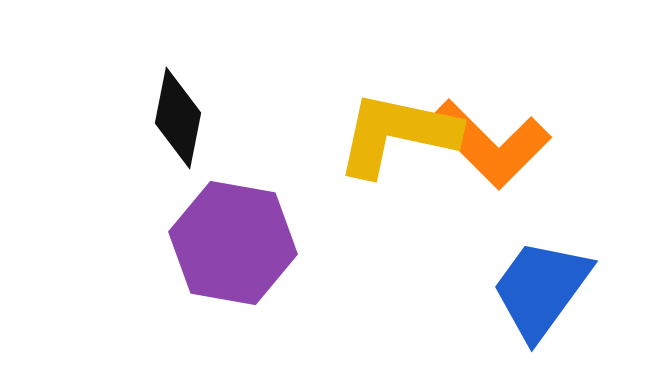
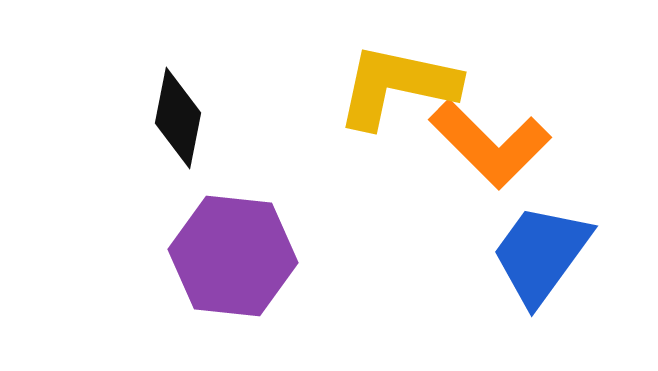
yellow L-shape: moved 48 px up
purple hexagon: moved 13 px down; rotated 4 degrees counterclockwise
blue trapezoid: moved 35 px up
